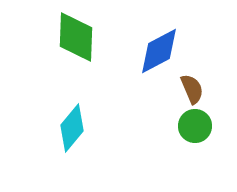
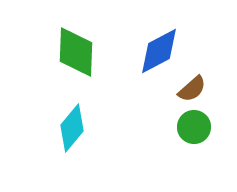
green diamond: moved 15 px down
brown semicircle: rotated 72 degrees clockwise
green circle: moved 1 px left, 1 px down
